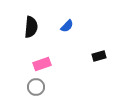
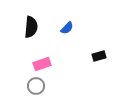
blue semicircle: moved 2 px down
gray circle: moved 1 px up
